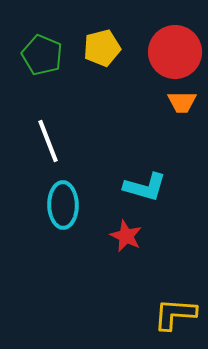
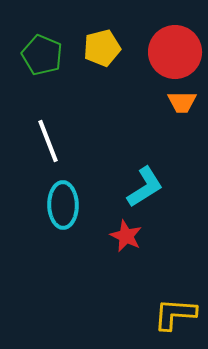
cyan L-shape: rotated 48 degrees counterclockwise
